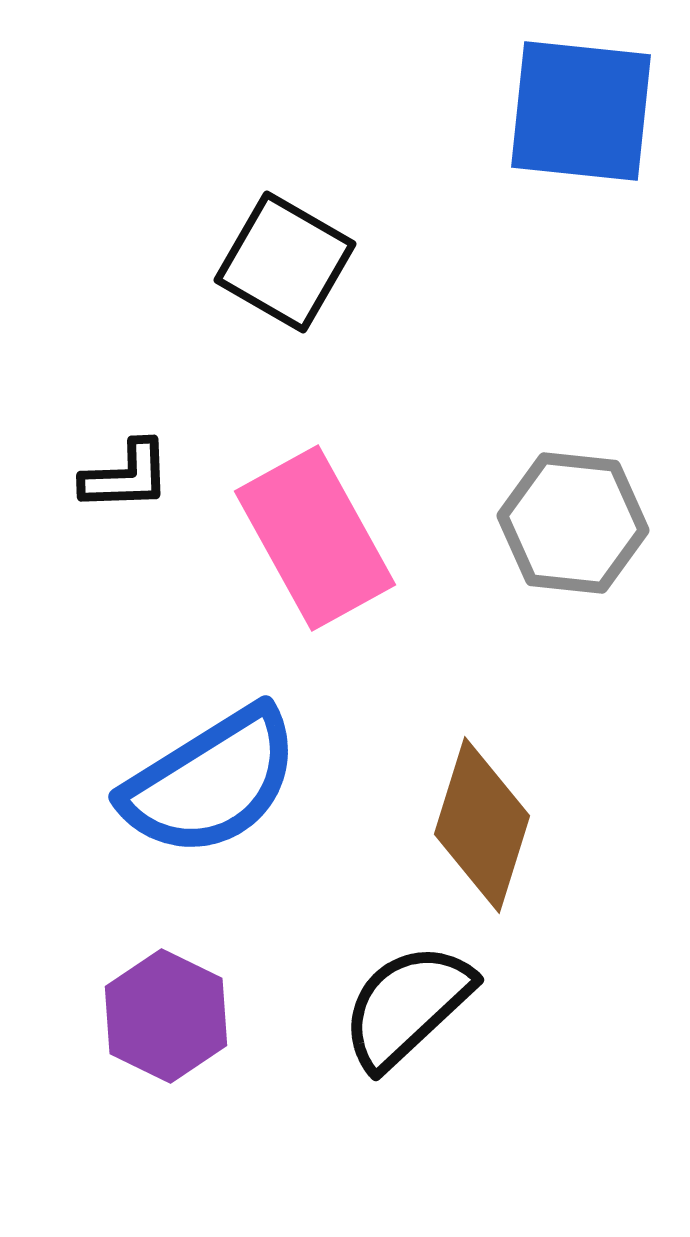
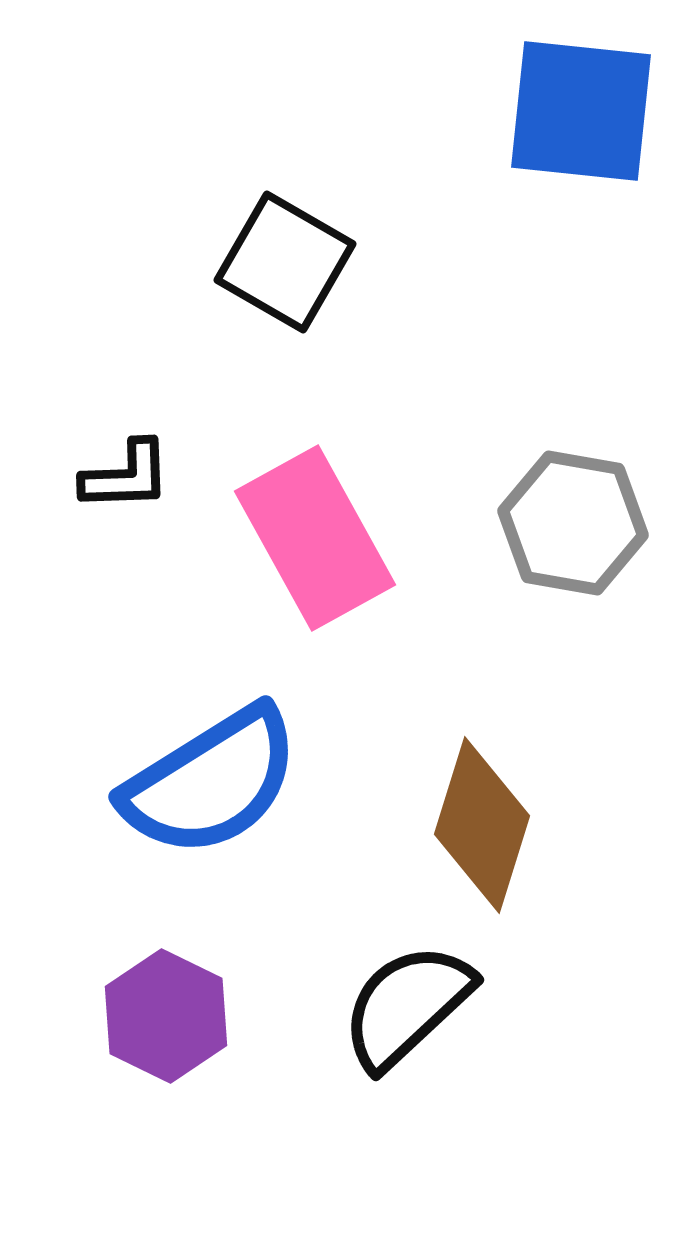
gray hexagon: rotated 4 degrees clockwise
